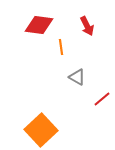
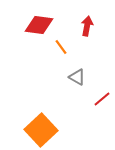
red arrow: rotated 144 degrees counterclockwise
orange line: rotated 28 degrees counterclockwise
